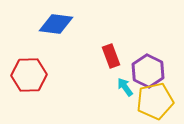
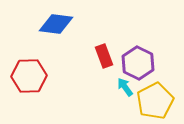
red rectangle: moved 7 px left
purple hexagon: moved 10 px left, 8 px up
red hexagon: moved 1 px down
yellow pentagon: rotated 15 degrees counterclockwise
